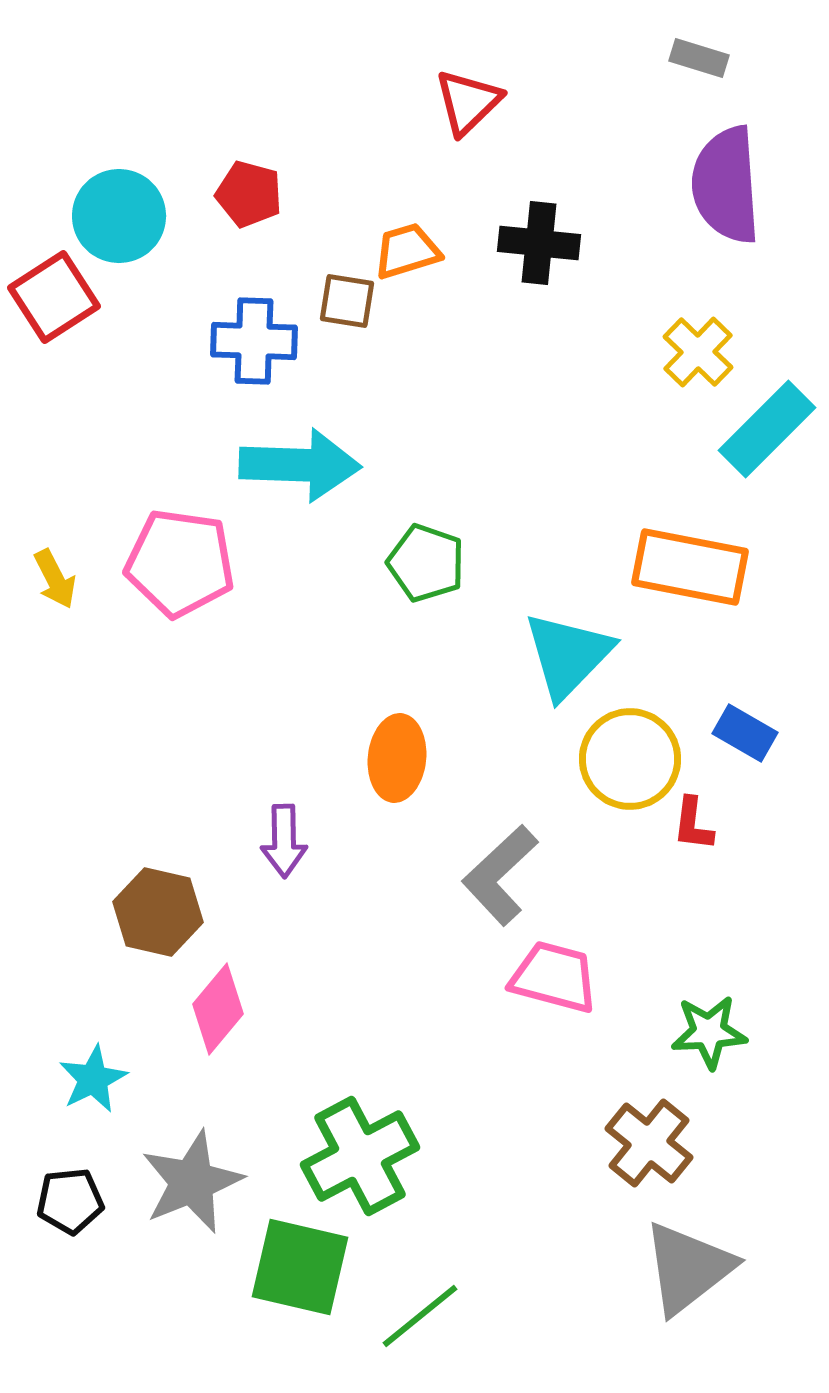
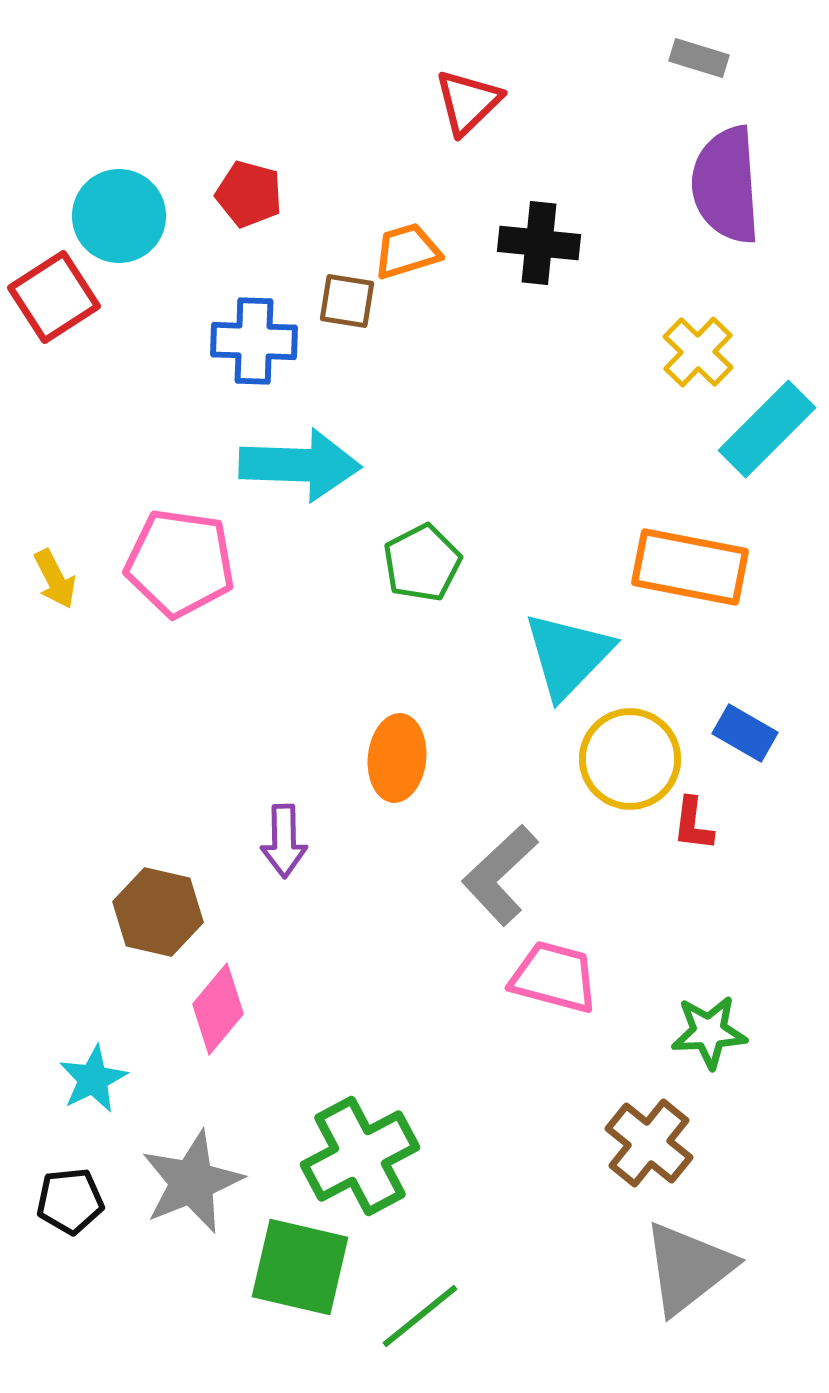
green pentagon: moved 4 px left; rotated 26 degrees clockwise
